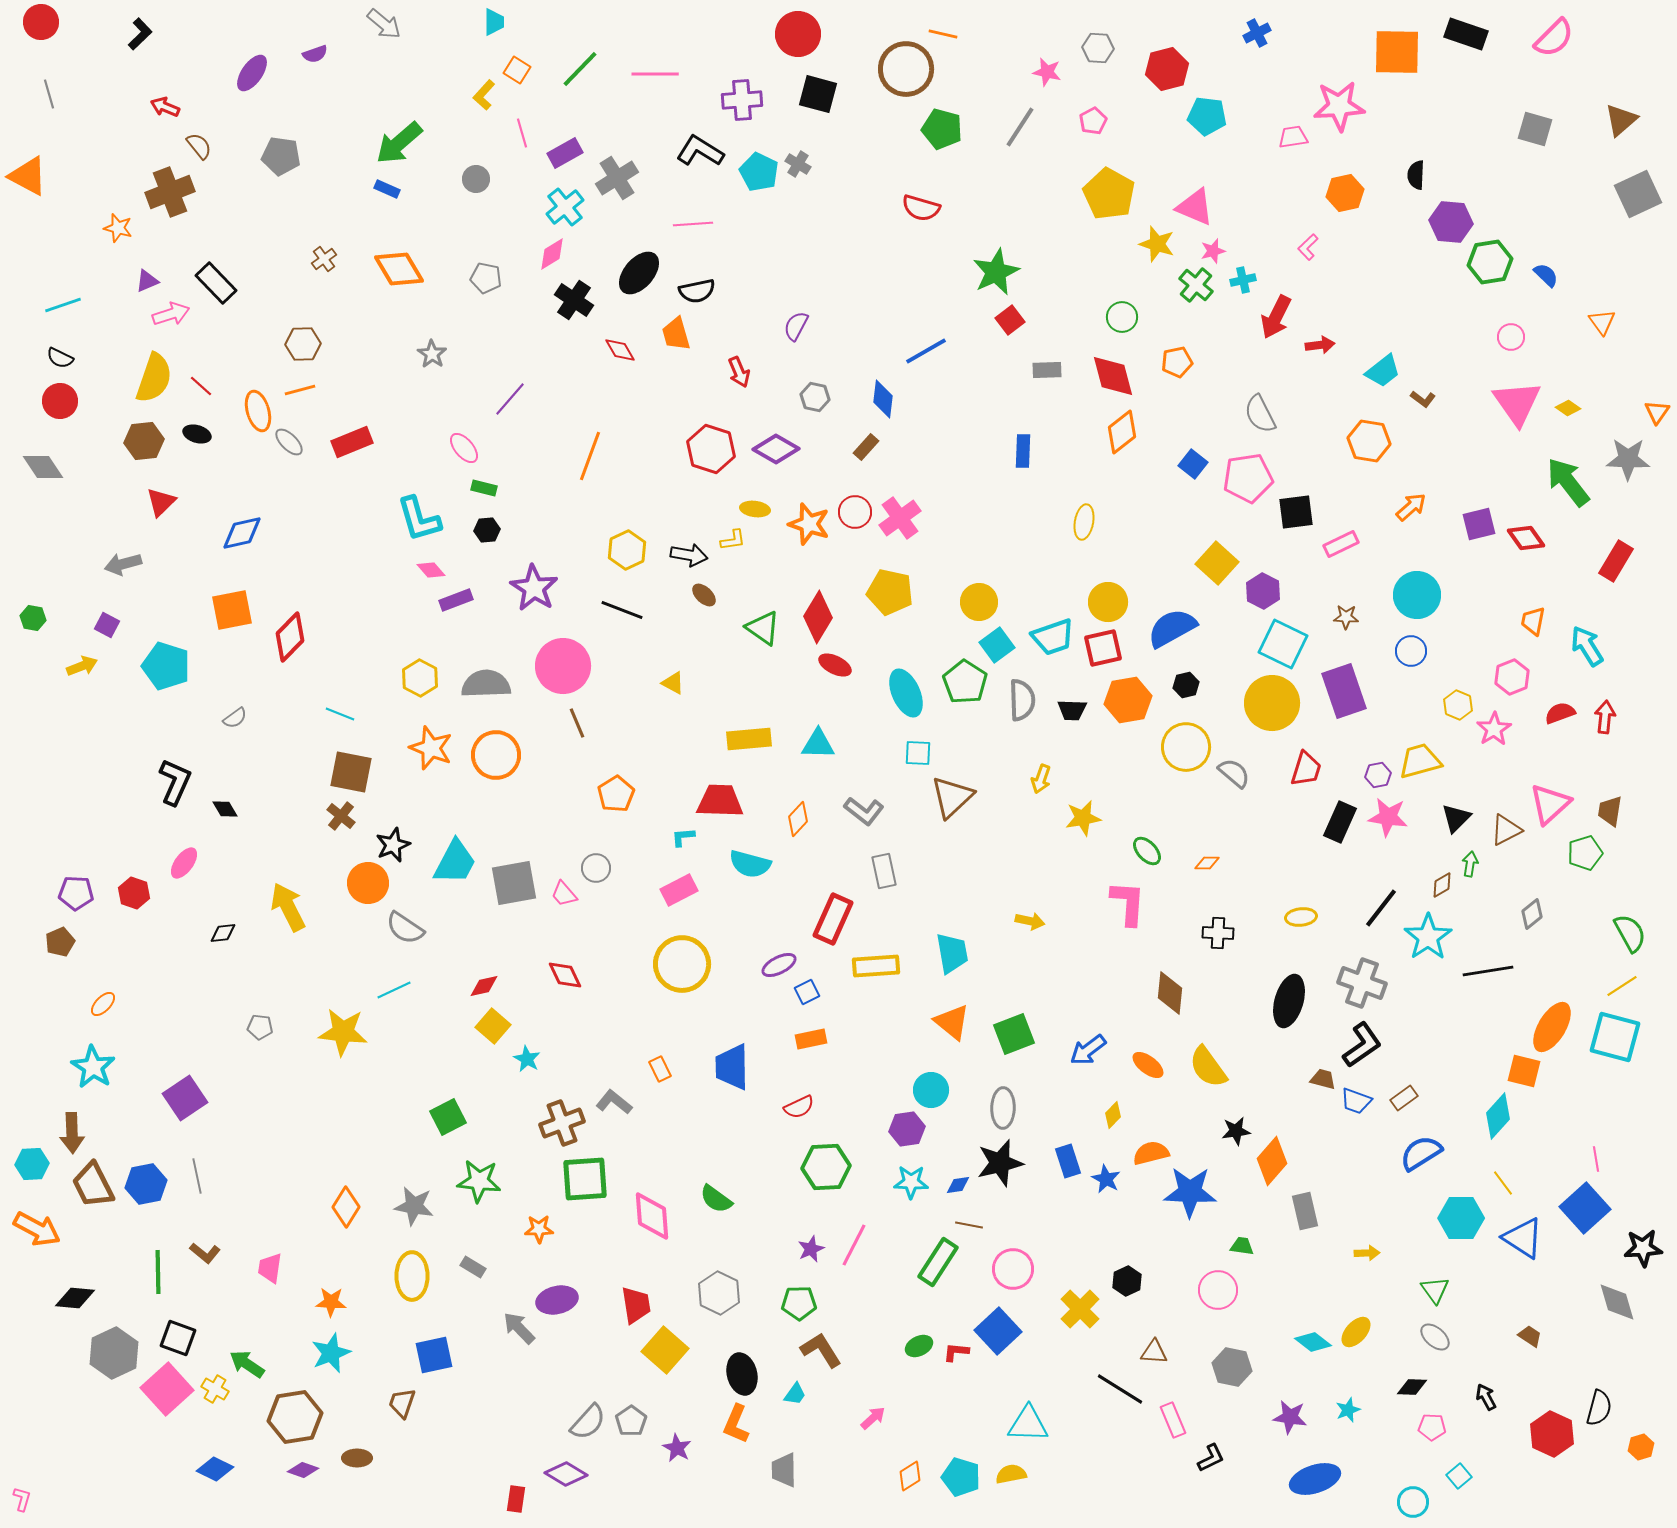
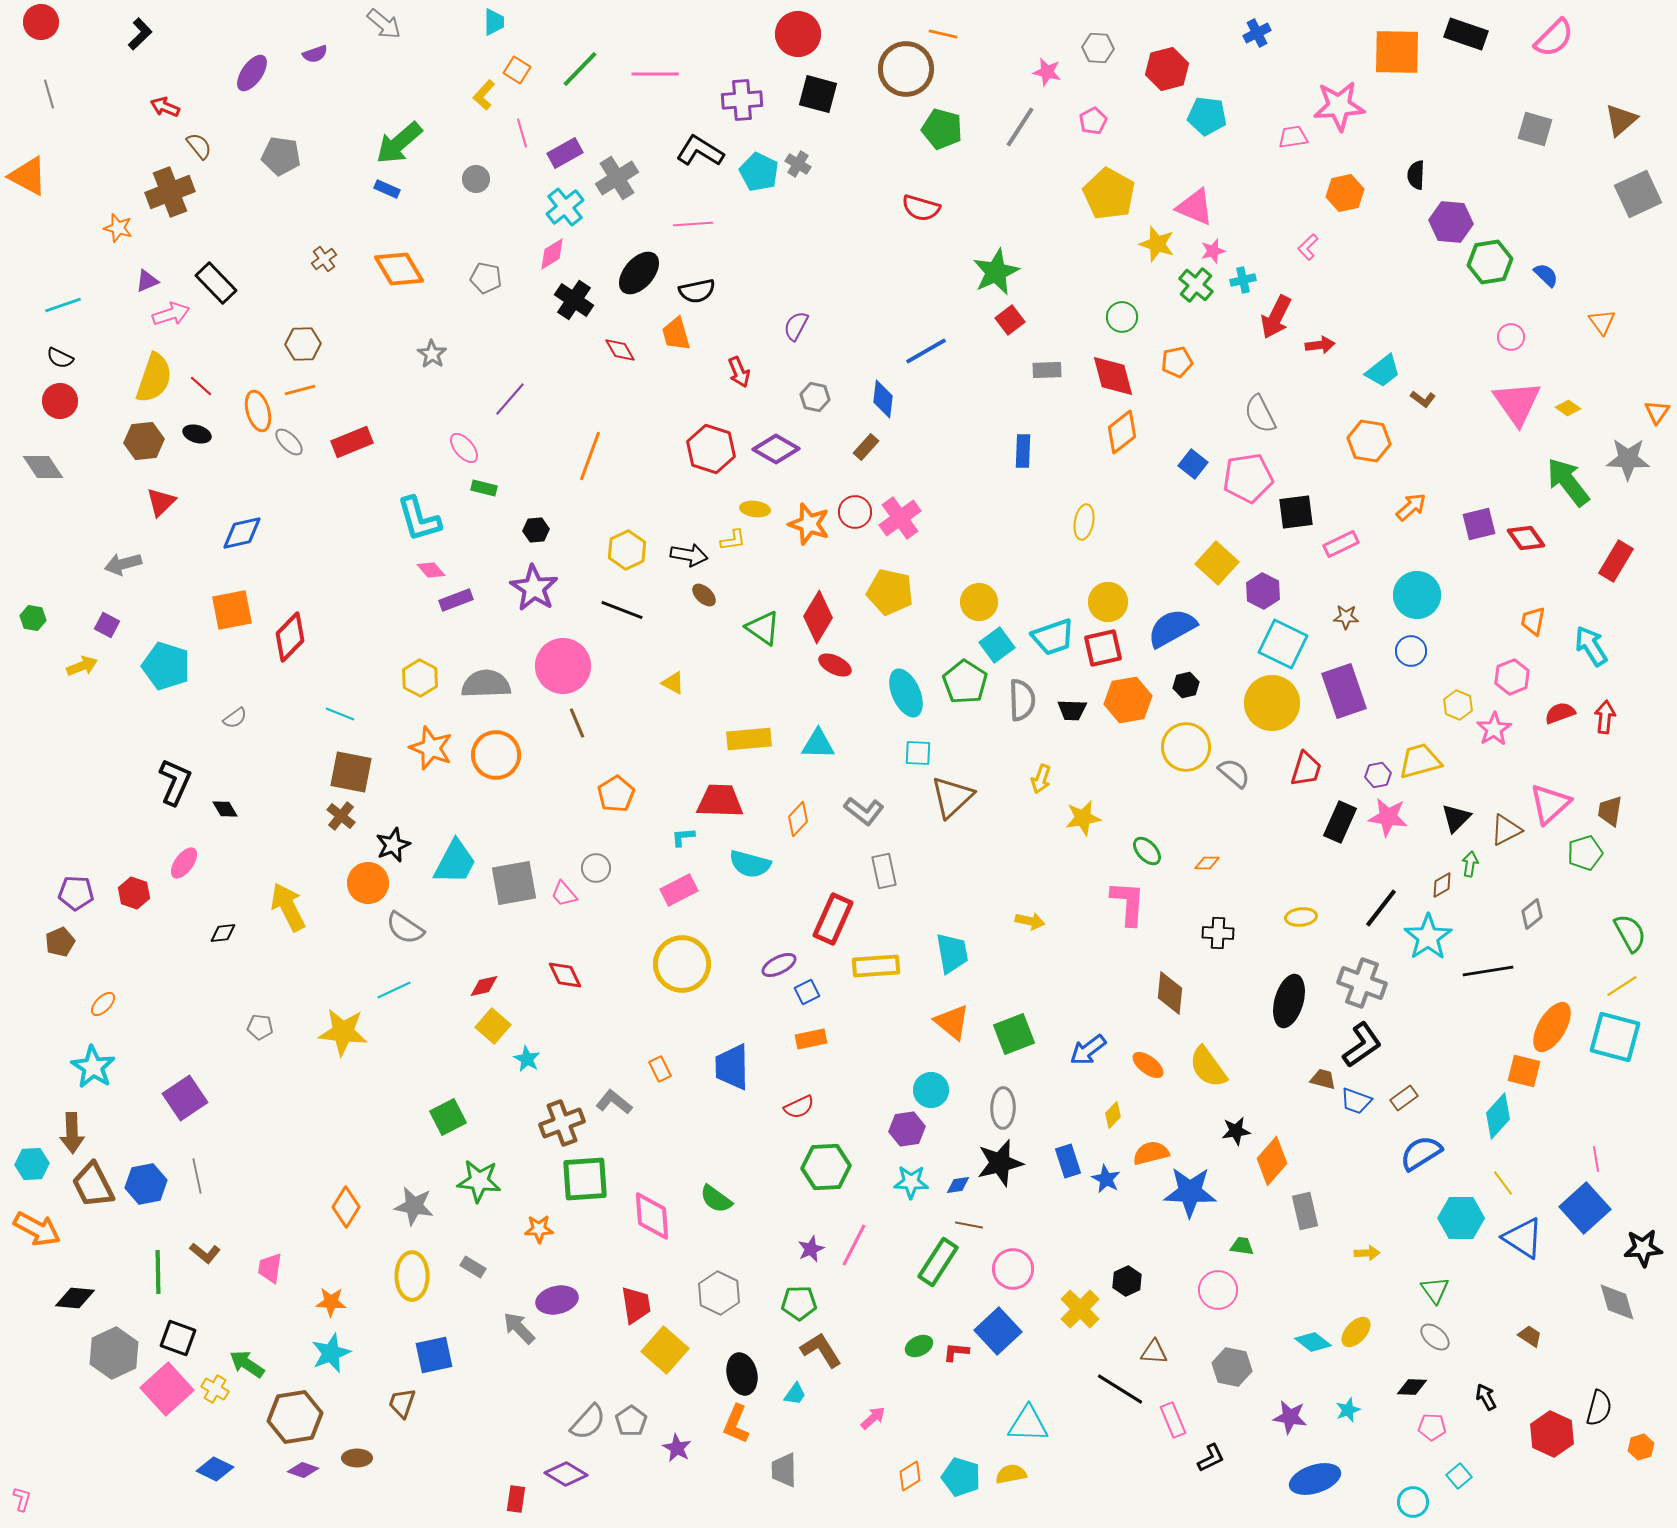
black hexagon at (487, 530): moved 49 px right
cyan arrow at (1587, 646): moved 4 px right
